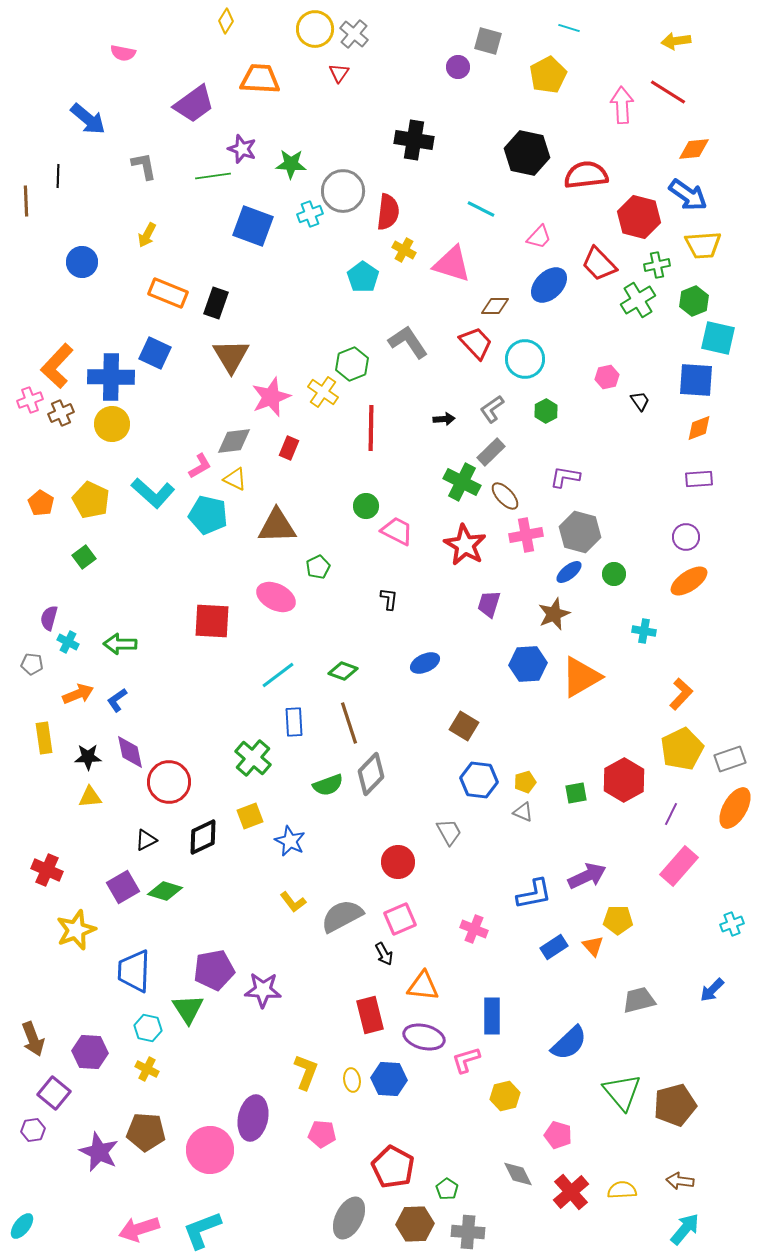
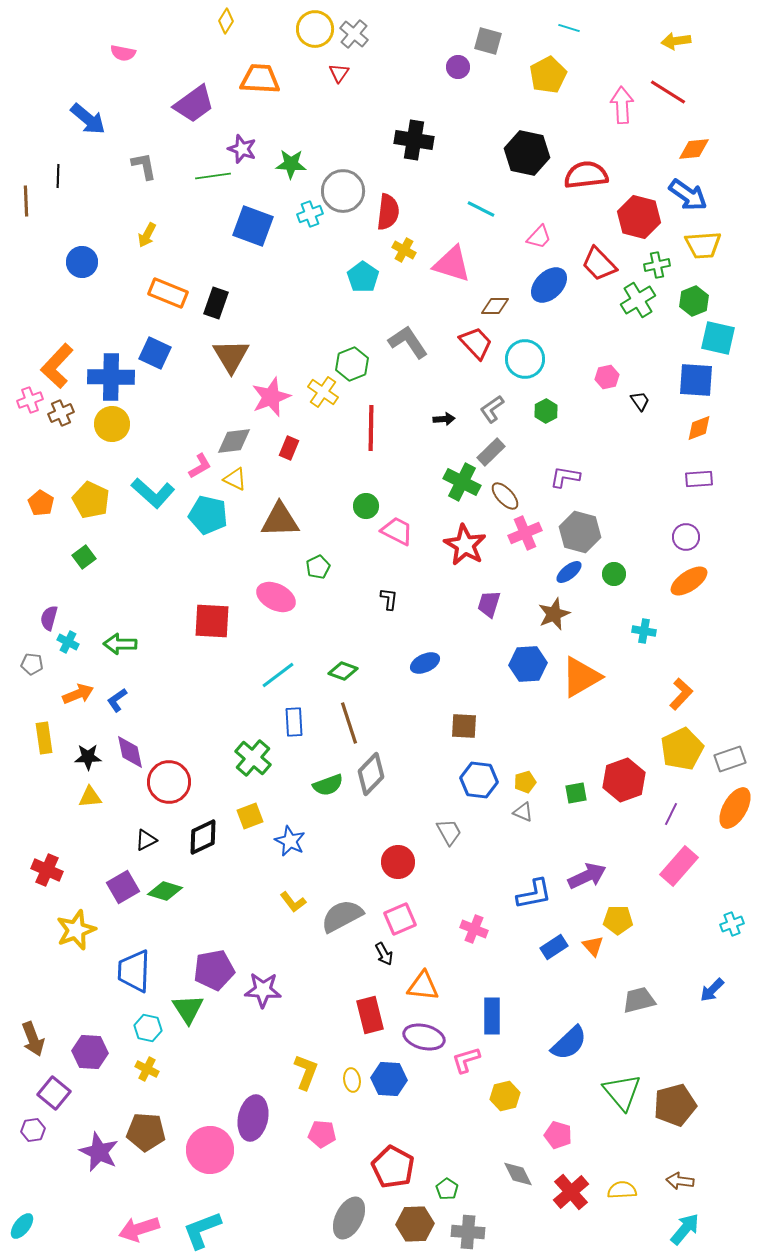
brown triangle at (277, 526): moved 3 px right, 6 px up
pink cross at (526, 535): moved 1 px left, 2 px up; rotated 12 degrees counterclockwise
brown square at (464, 726): rotated 28 degrees counterclockwise
red hexagon at (624, 780): rotated 9 degrees clockwise
